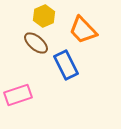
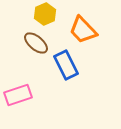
yellow hexagon: moved 1 px right, 2 px up
